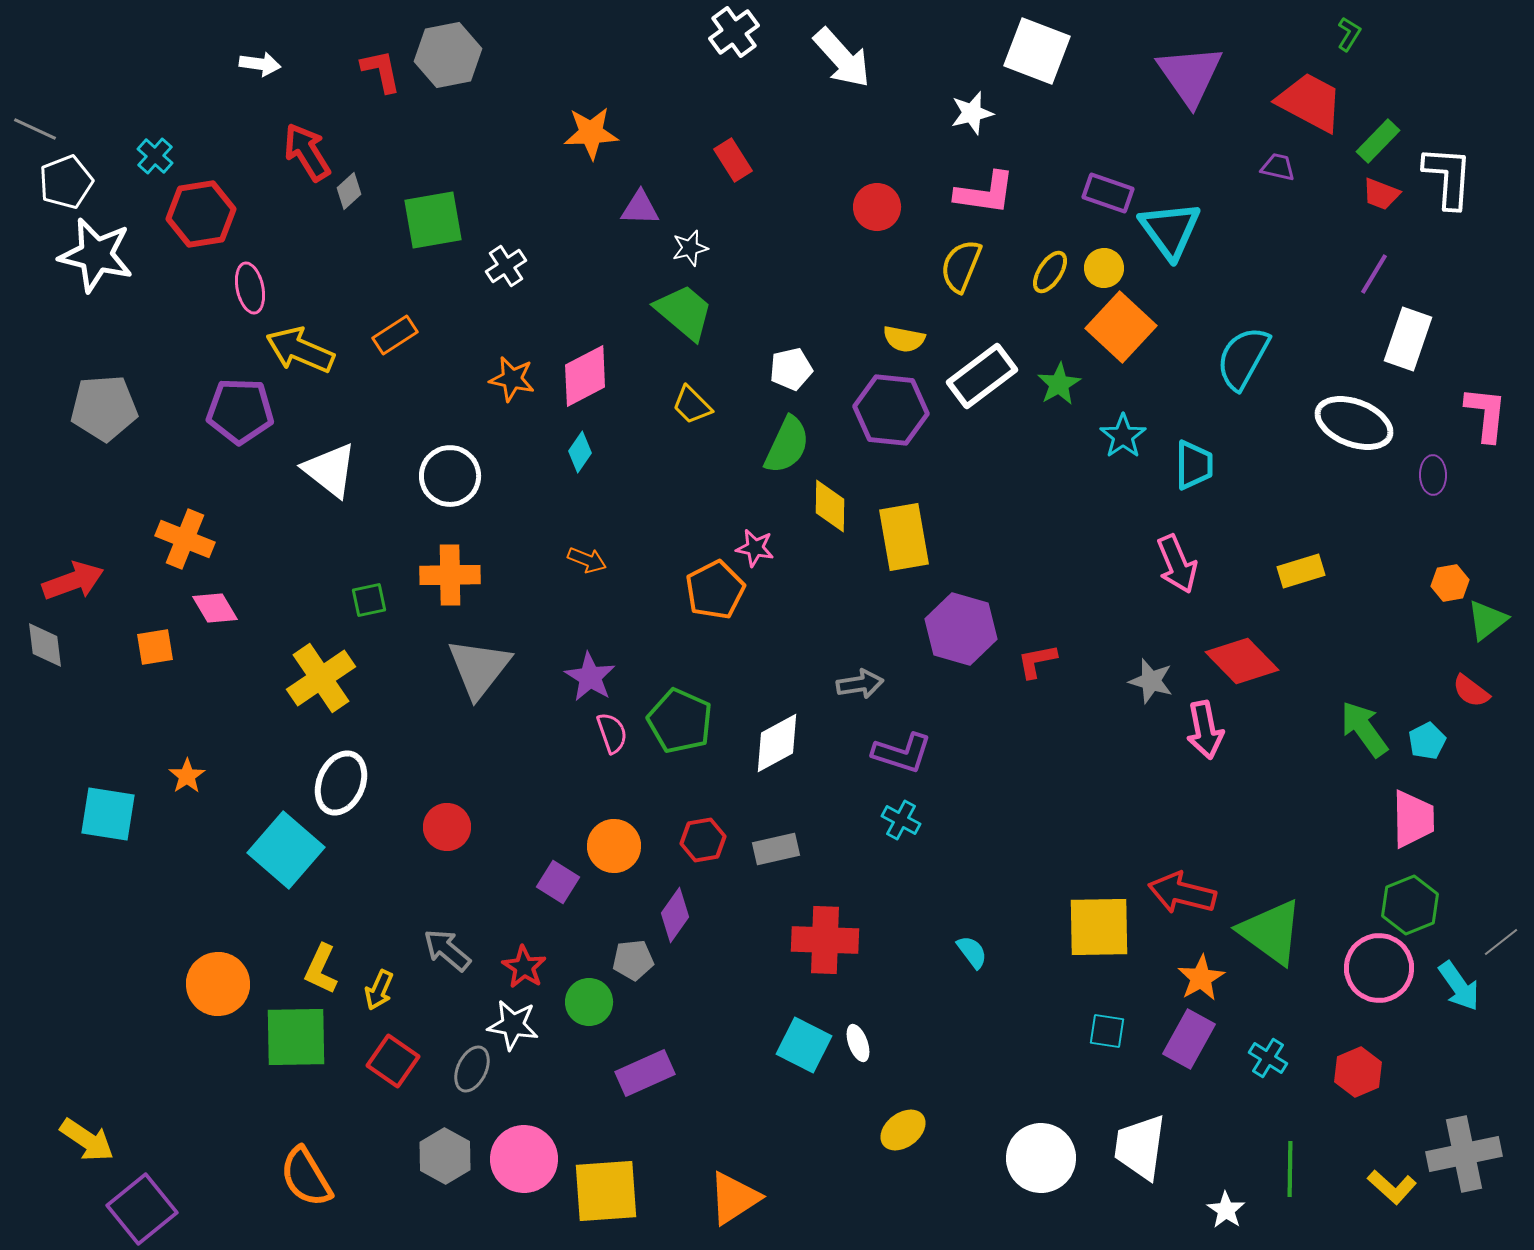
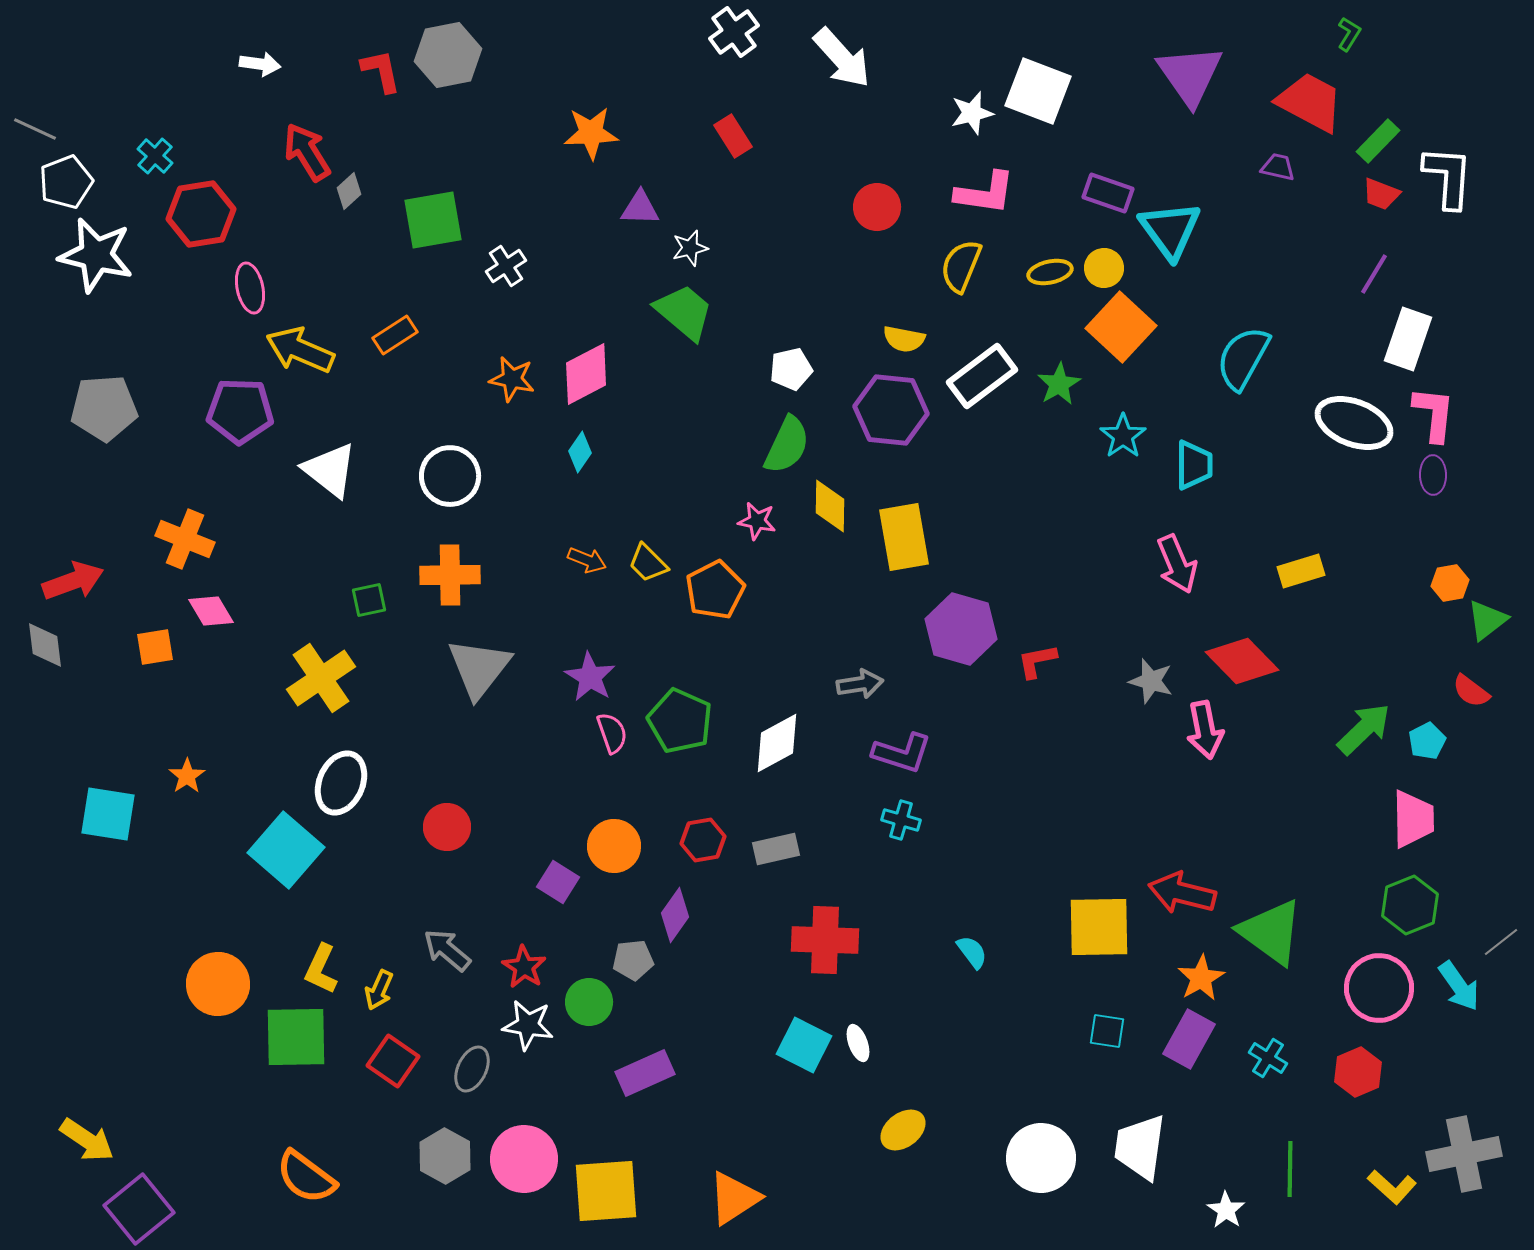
white square at (1037, 51): moved 1 px right, 40 px down
red rectangle at (733, 160): moved 24 px up
yellow ellipse at (1050, 272): rotated 45 degrees clockwise
pink diamond at (585, 376): moved 1 px right, 2 px up
yellow trapezoid at (692, 405): moved 44 px left, 158 px down
pink L-shape at (1486, 414): moved 52 px left
pink star at (755, 548): moved 2 px right, 27 px up
pink diamond at (215, 608): moved 4 px left, 3 px down
green arrow at (1364, 729): rotated 82 degrees clockwise
cyan cross at (901, 820): rotated 12 degrees counterclockwise
pink circle at (1379, 968): moved 20 px down
white star at (513, 1025): moved 15 px right
orange semicircle at (306, 1177): rotated 22 degrees counterclockwise
purple square at (142, 1209): moved 3 px left
